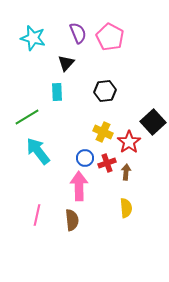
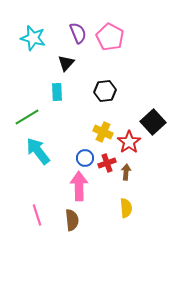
pink line: rotated 30 degrees counterclockwise
